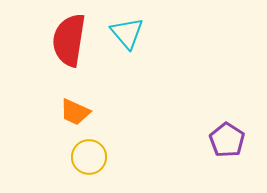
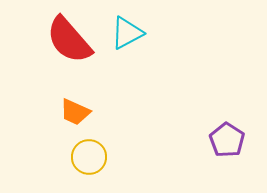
cyan triangle: rotated 42 degrees clockwise
red semicircle: rotated 50 degrees counterclockwise
